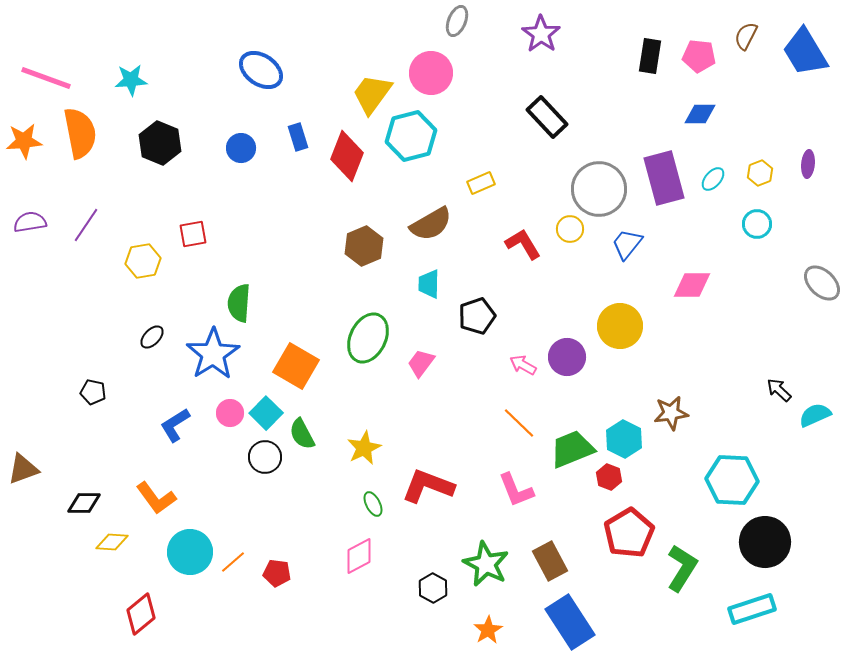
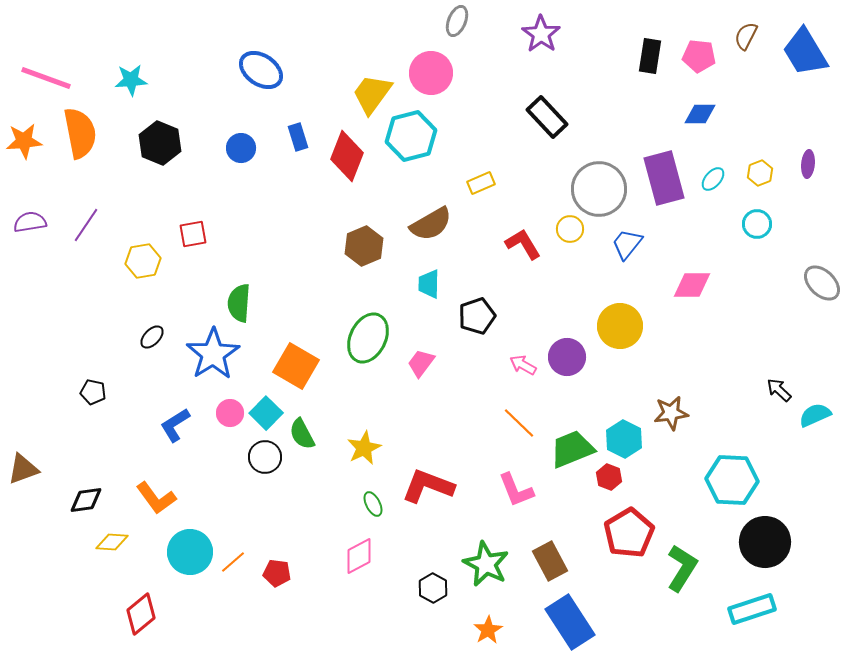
black diamond at (84, 503): moved 2 px right, 3 px up; rotated 8 degrees counterclockwise
